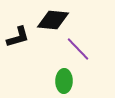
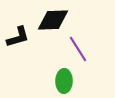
black diamond: rotated 8 degrees counterclockwise
purple line: rotated 12 degrees clockwise
